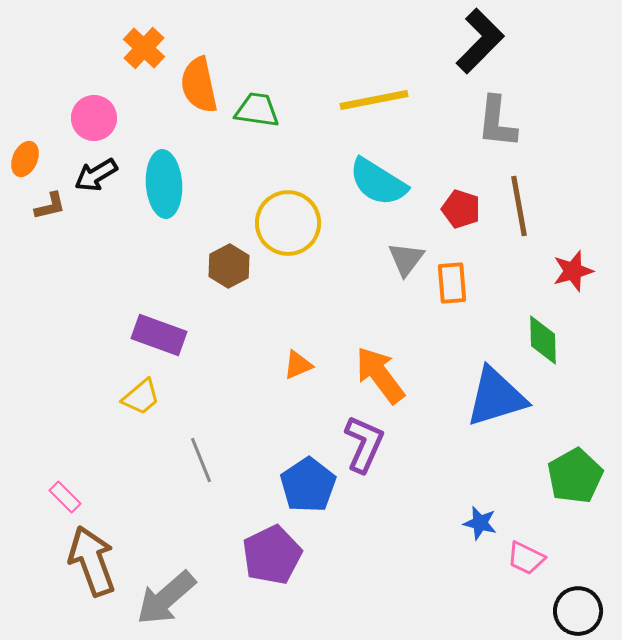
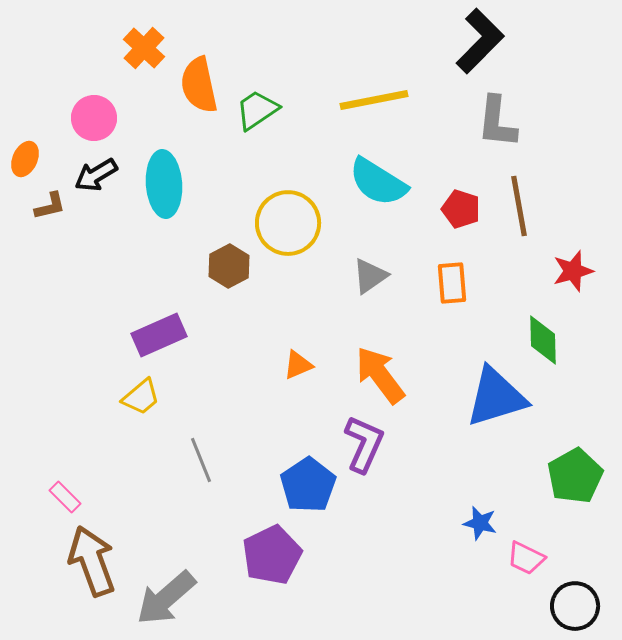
green trapezoid: rotated 42 degrees counterclockwise
gray triangle: moved 36 px left, 17 px down; rotated 18 degrees clockwise
purple rectangle: rotated 44 degrees counterclockwise
black circle: moved 3 px left, 5 px up
